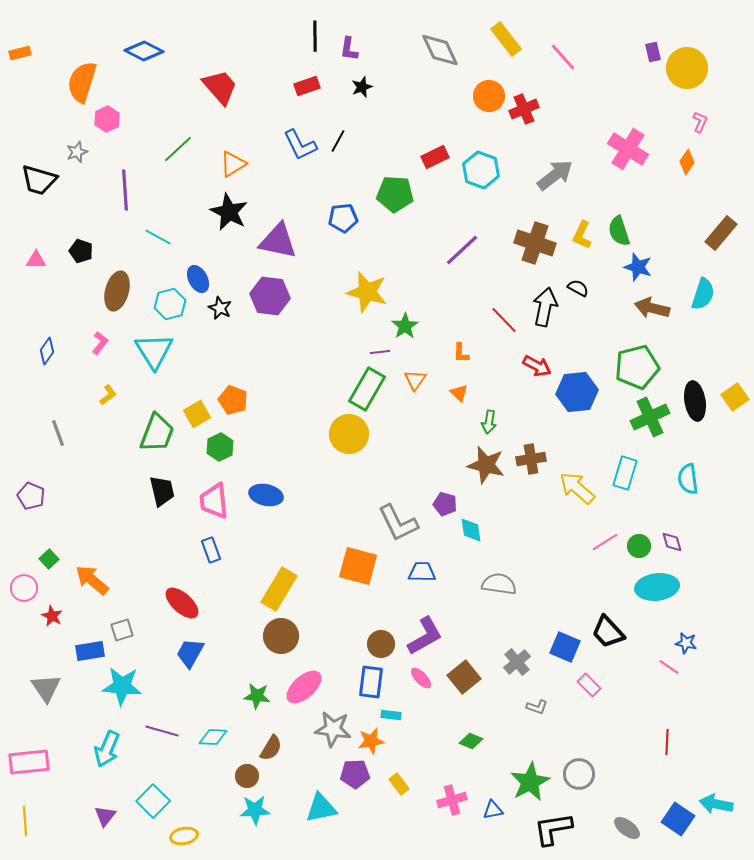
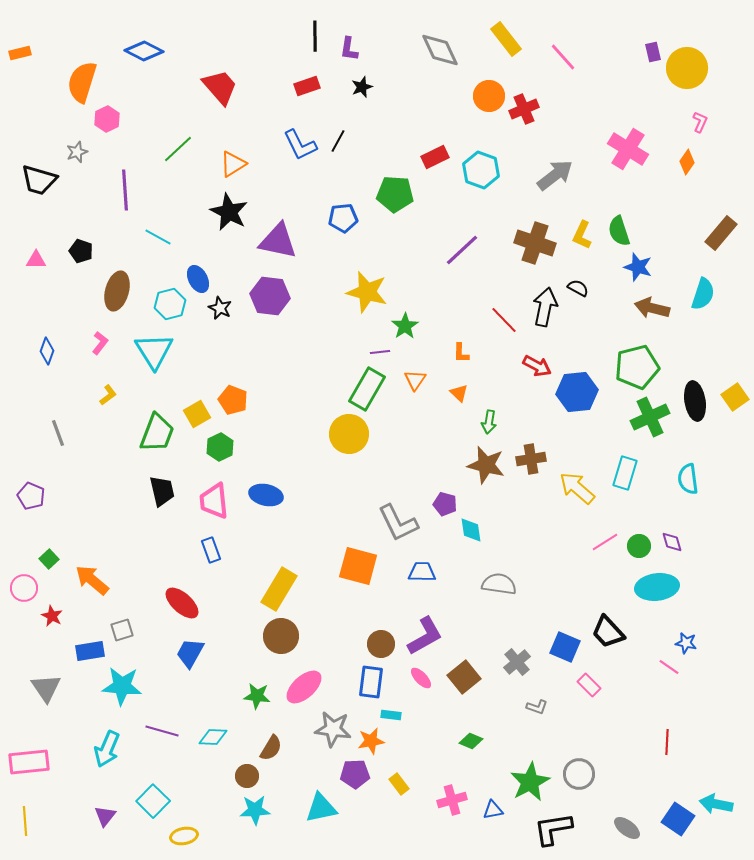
blue diamond at (47, 351): rotated 16 degrees counterclockwise
